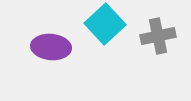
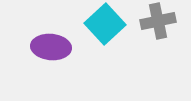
gray cross: moved 15 px up
